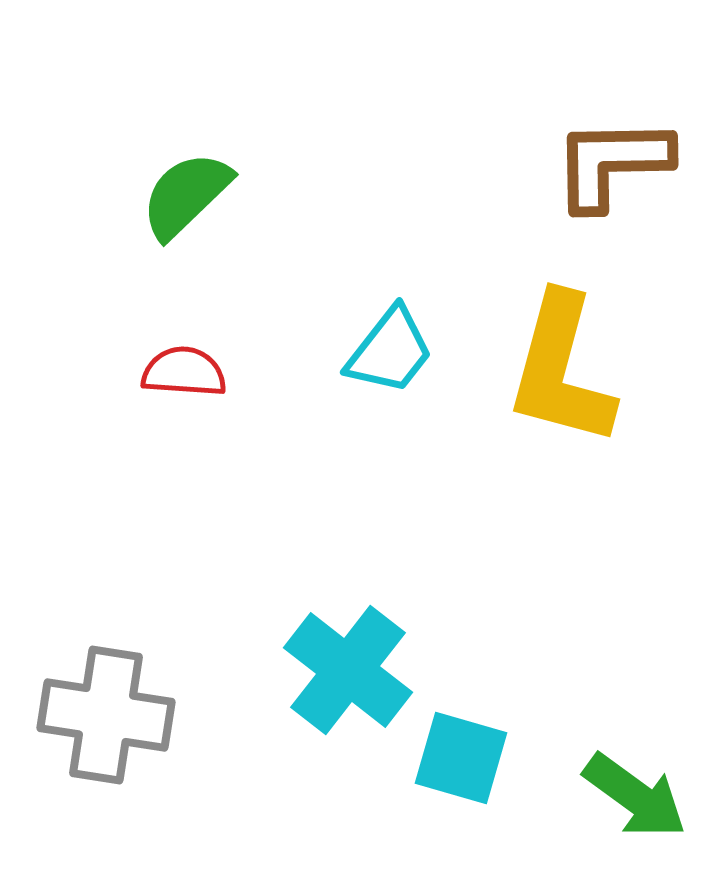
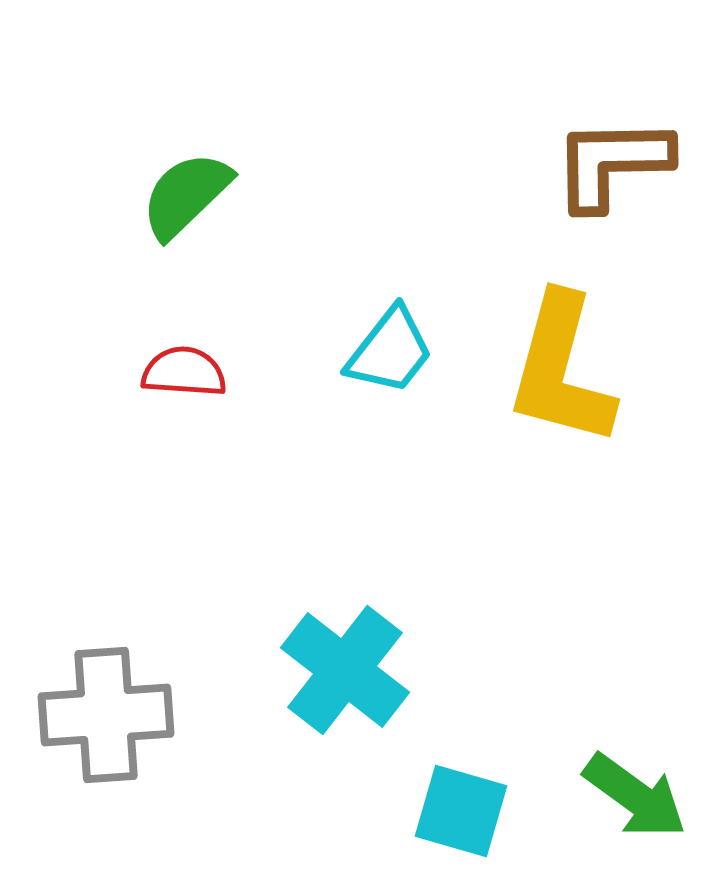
cyan cross: moved 3 px left
gray cross: rotated 13 degrees counterclockwise
cyan square: moved 53 px down
